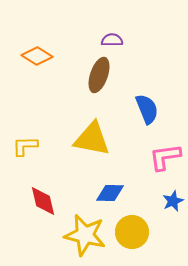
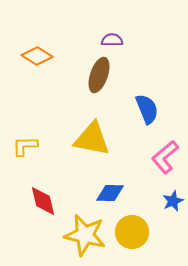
pink L-shape: rotated 32 degrees counterclockwise
